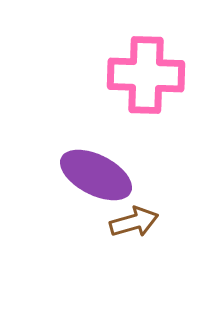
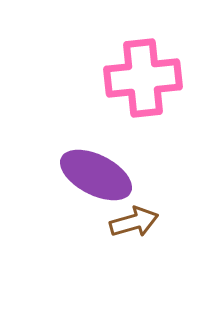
pink cross: moved 3 px left, 3 px down; rotated 8 degrees counterclockwise
